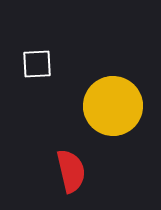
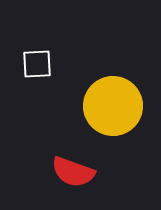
red semicircle: moved 2 px right, 1 px down; rotated 123 degrees clockwise
